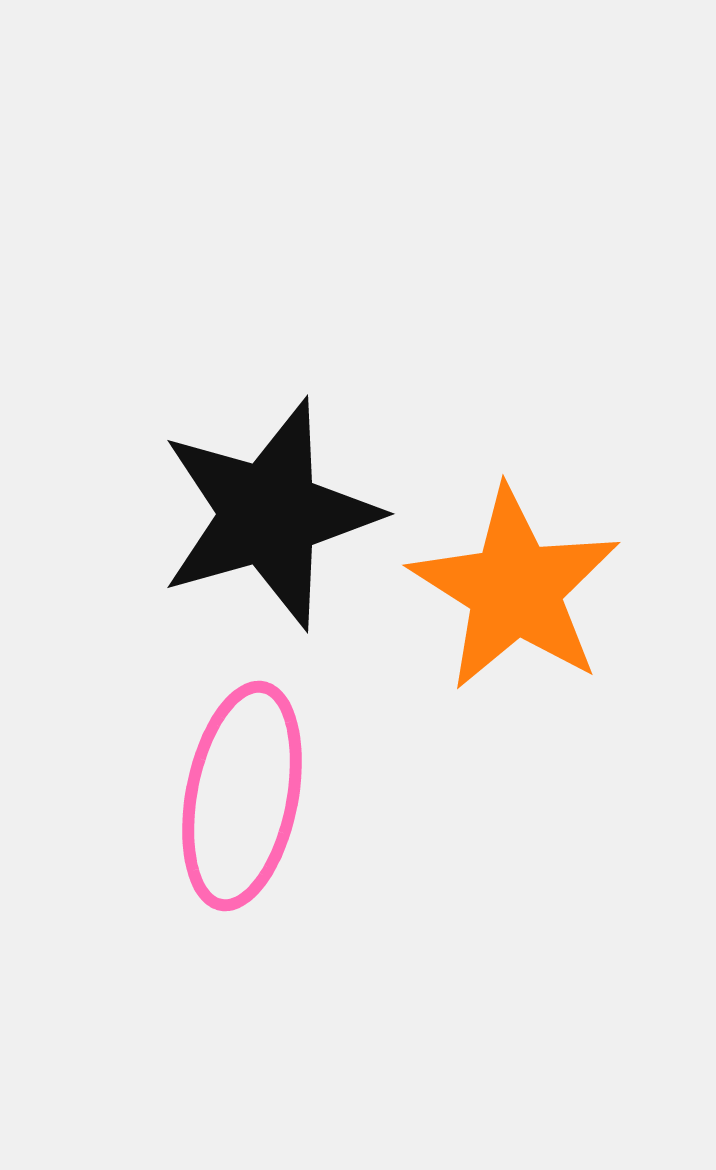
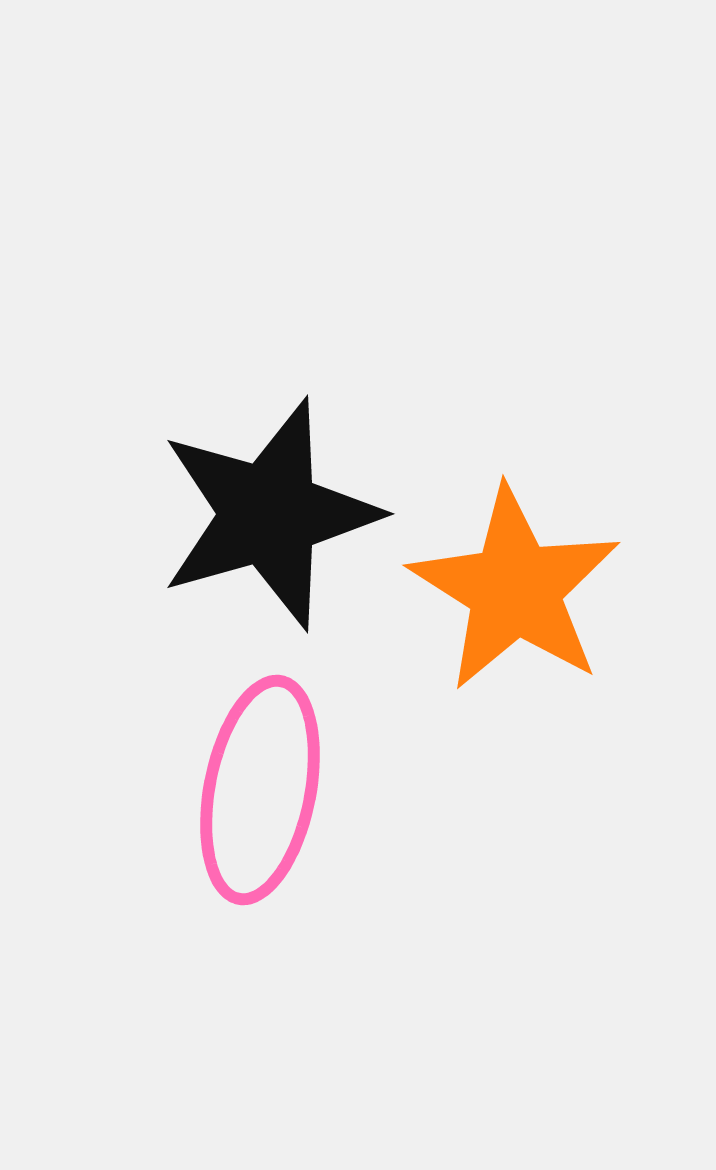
pink ellipse: moved 18 px right, 6 px up
